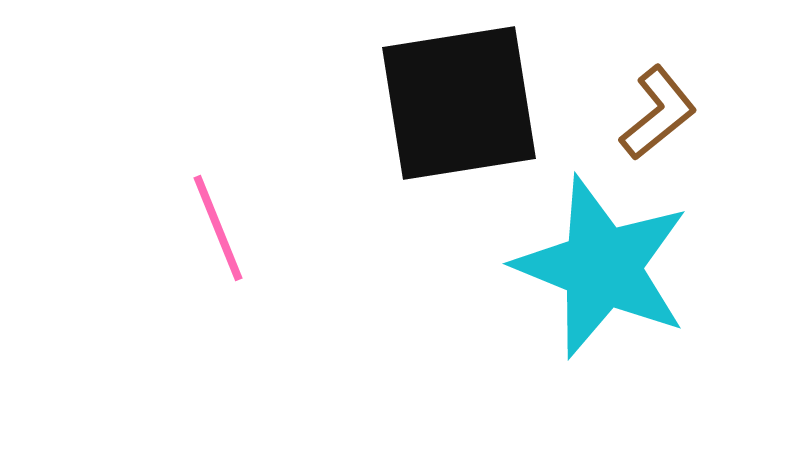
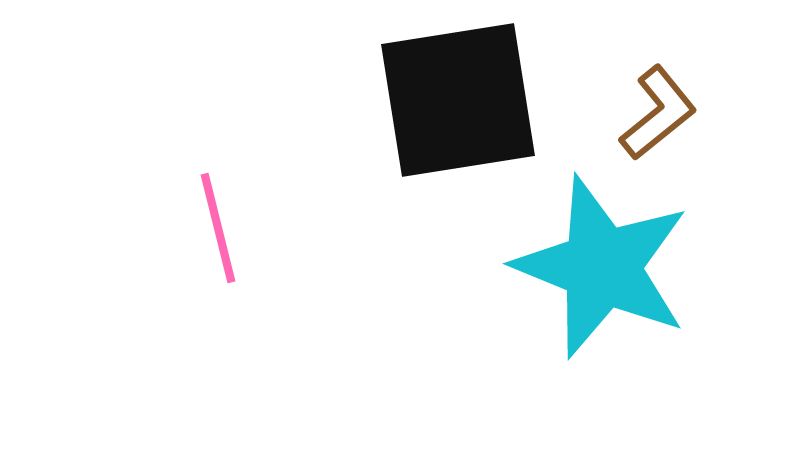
black square: moved 1 px left, 3 px up
pink line: rotated 8 degrees clockwise
